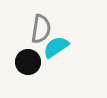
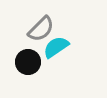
gray semicircle: rotated 36 degrees clockwise
